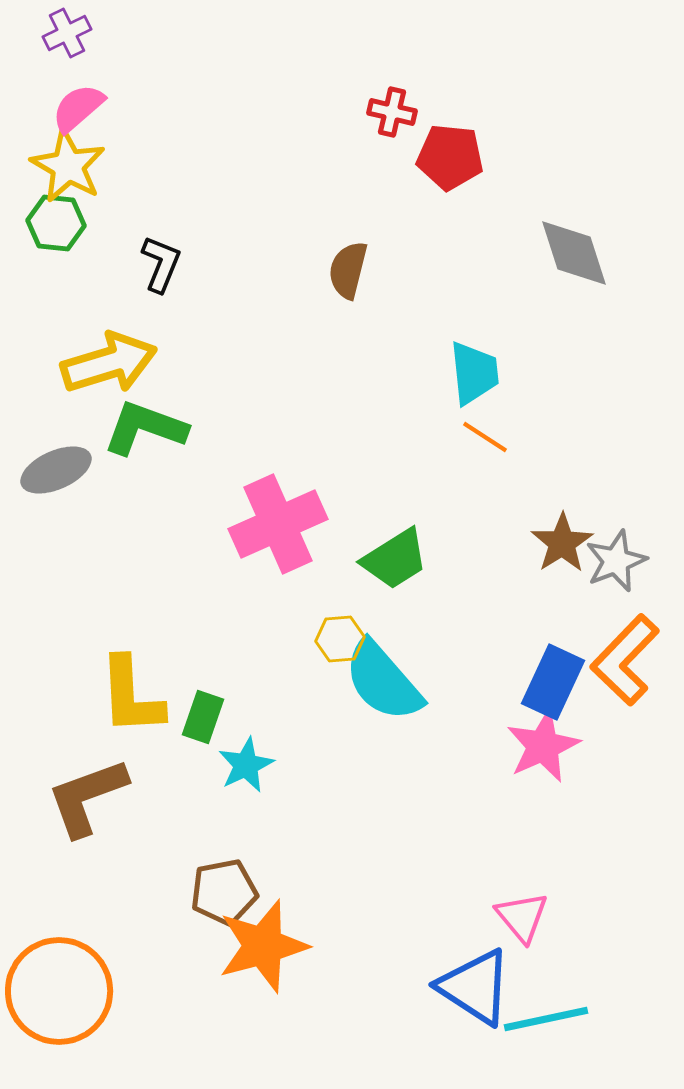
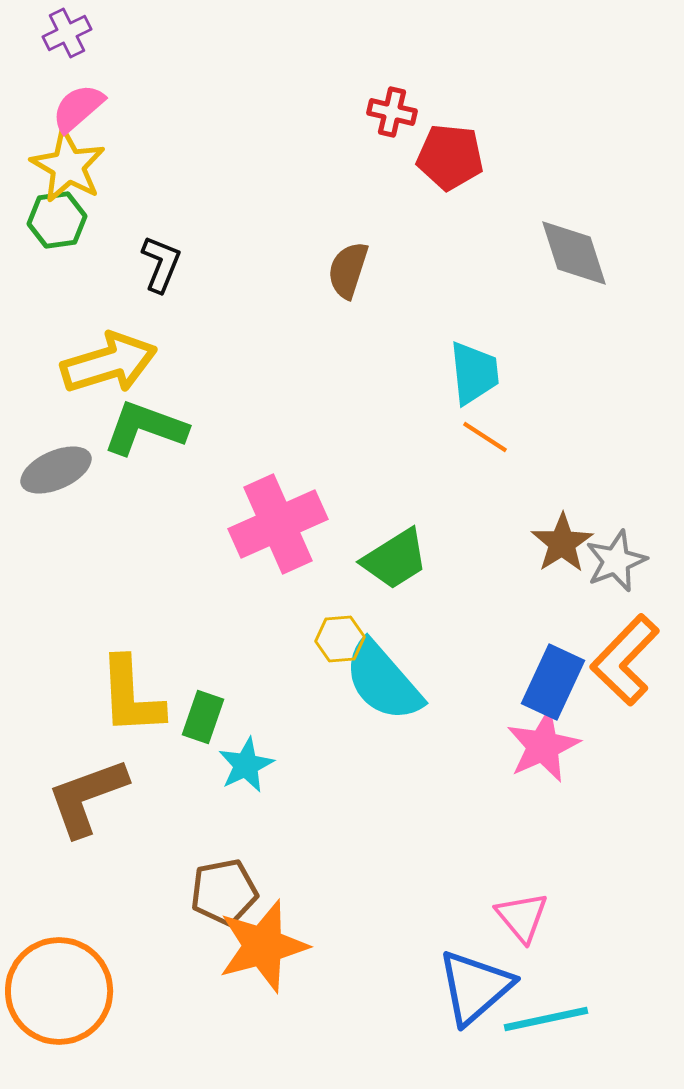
green hexagon: moved 1 px right, 3 px up; rotated 14 degrees counterclockwise
brown semicircle: rotated 4 degrees clockwise
blue triangle: rotated 46 degrees clockwise
